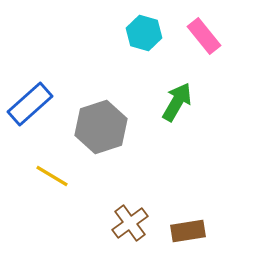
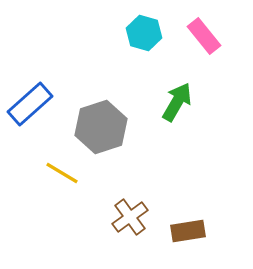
yellow line: moved 10 px right, 3 px up
brown cross: moved 6 px up
